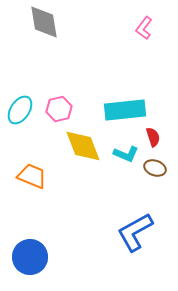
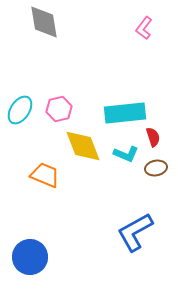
cyan rectangle: moved 3 px down
brown ellipse: moved 1 px right; rotated 30 degrees counterclockwise
orange trapezoid: moved 13 px right, 1 px up
